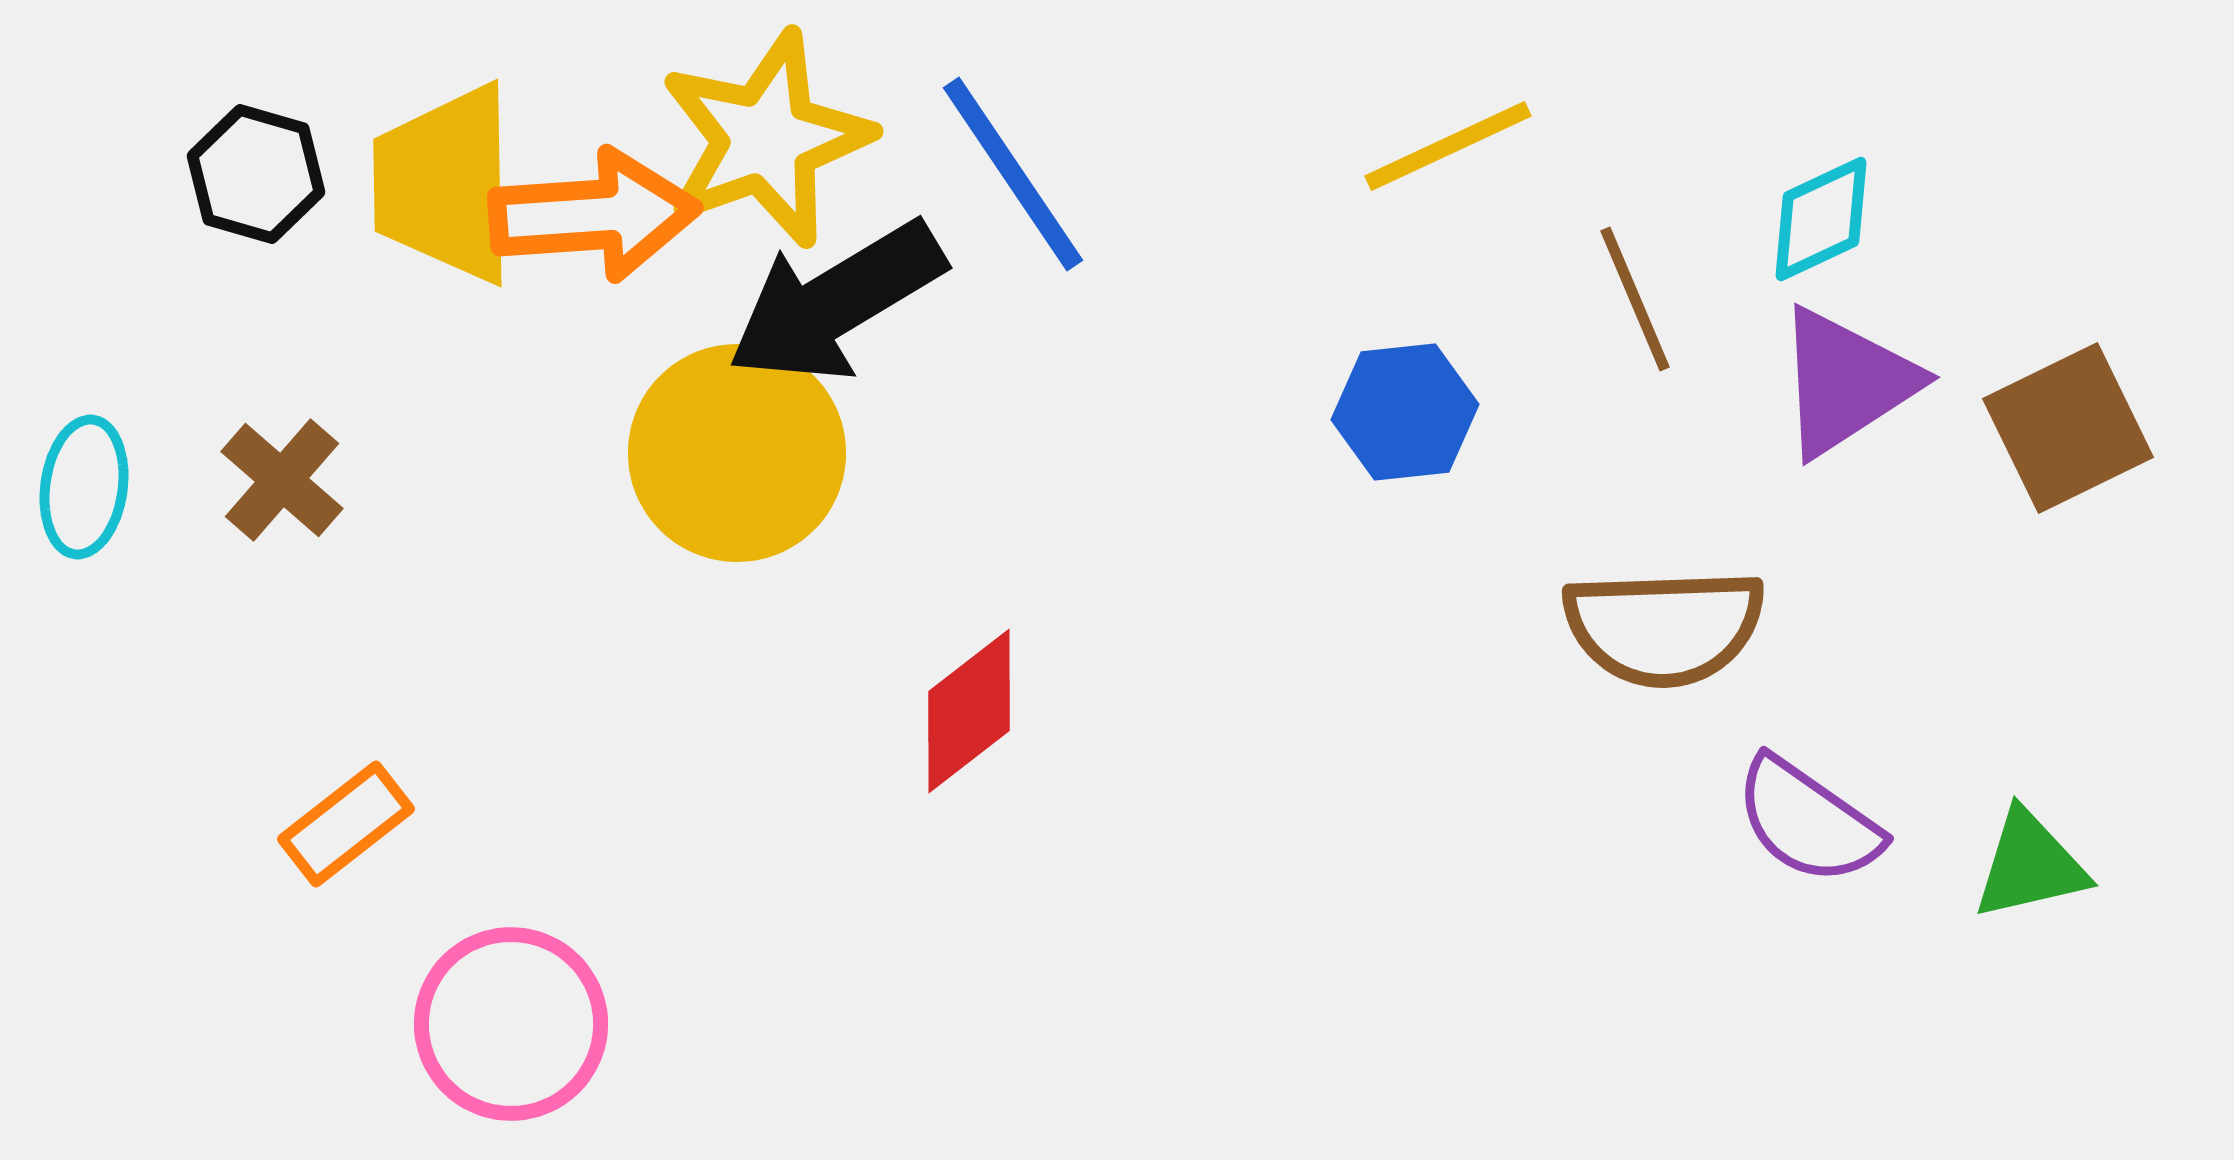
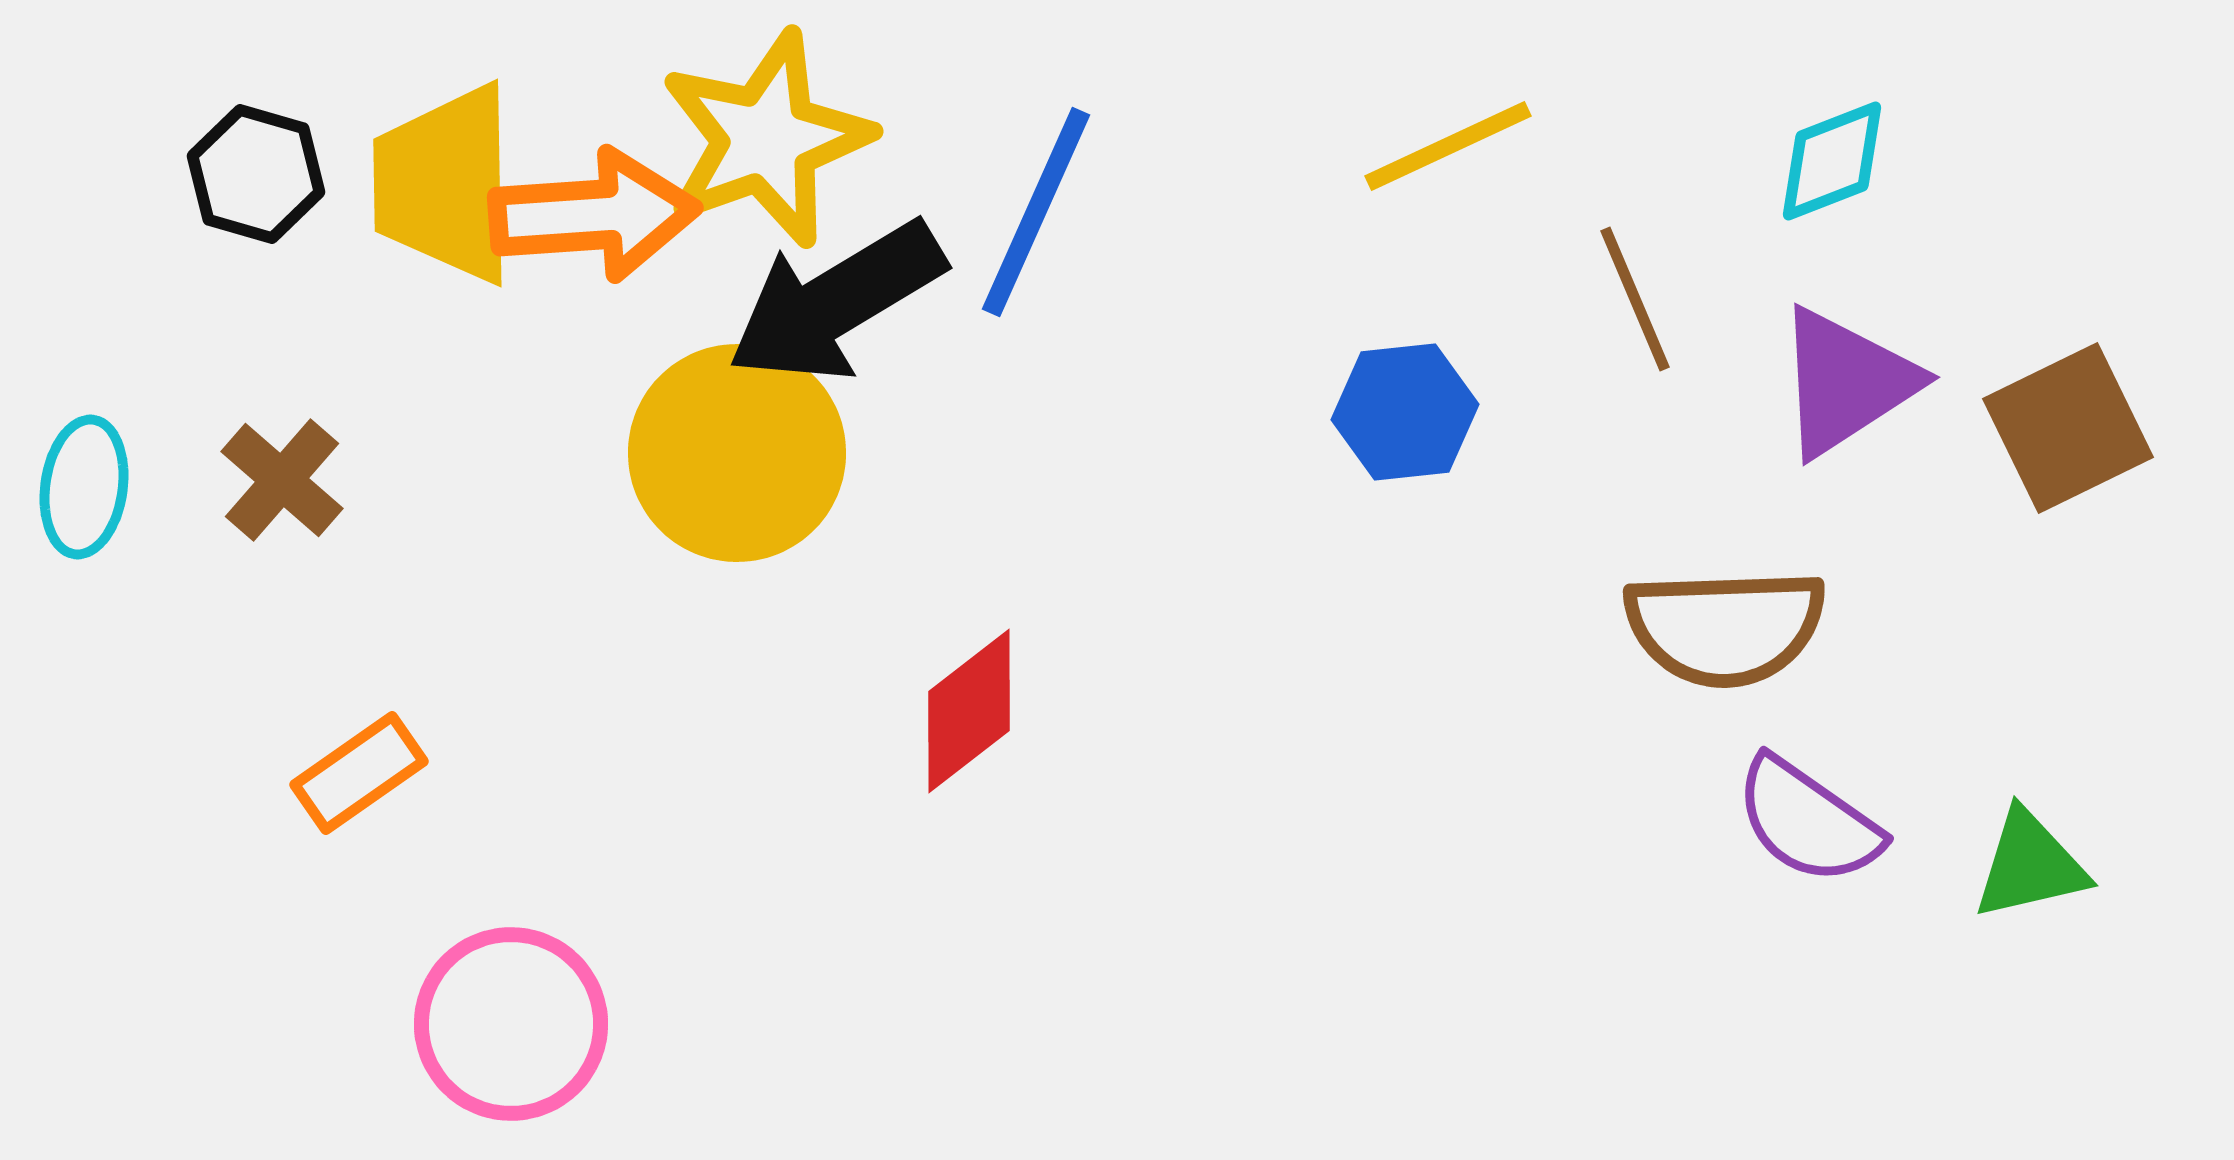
blue line: moved 23 px right, 38 px down; rotated 58 degrees clockwise
cyan diamond: moved 11 px right, 58 px up; rotated 4 degrees clockwise
brown semicircle: moved 61 px right
orange rectangle: moved 13 px right, 51 px up; rotated 3 degrees clockwise
